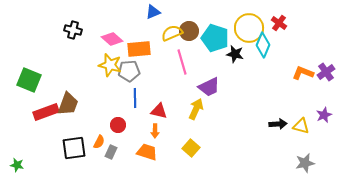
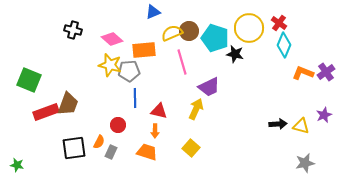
cyan diamond: moved 21 px right
orange rectangle: moved 5 px right, 1 px down
